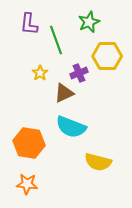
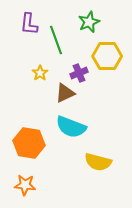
brown triangle: moved 1 px right
orange star: moved 2 px left, 1 px down
